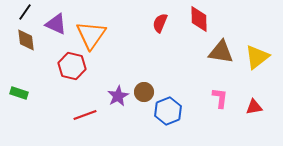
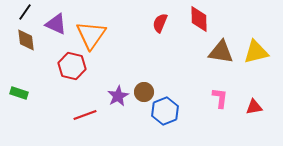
yellow triangle: moved 1 px left, 5 px up; rotated 24 degrees clockwise
blue hexagon: moved 3 px left
